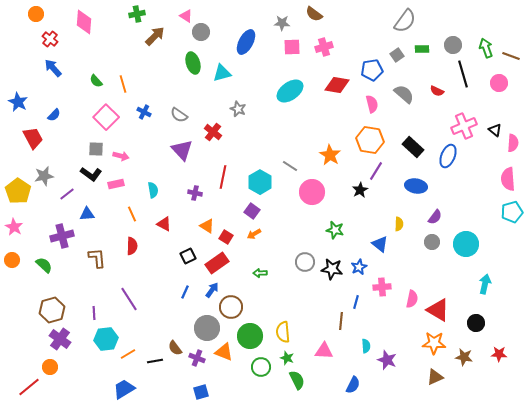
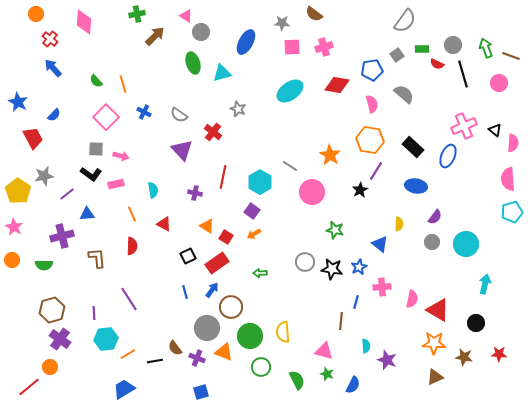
red semicircle at (437, 91): moved 27 px up
green semicircle at (44, 265): rotated 138 degrees clockwise
blue line at (185, 292): rotated 40 degrees counterclockwise
pink triangle at (324, 351): rotated 12 degrees clockwise
green star at (287, 358): moved 40 px right, 16 px down
